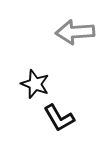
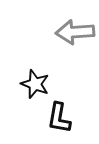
black L-shape: rotated 40 degrees clockwise
